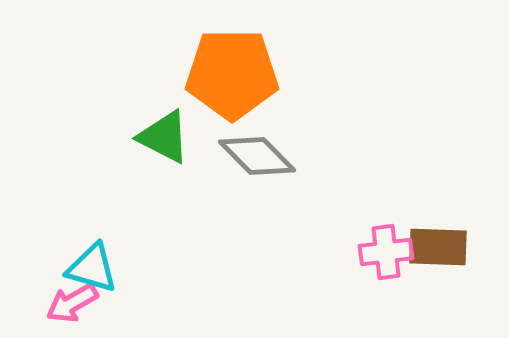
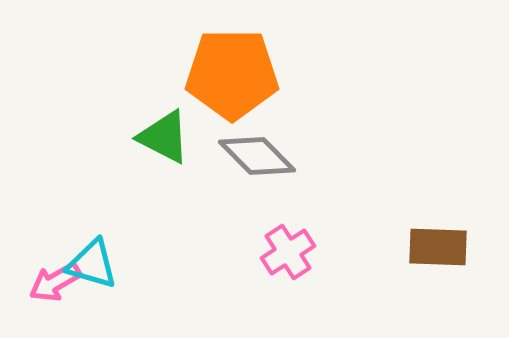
pink cross: moved 98 px left; rotated 26 degrees counterclockwise
cyan triangle: moved 4 px up
pink arrow: moved 17 px left, 21 px up
